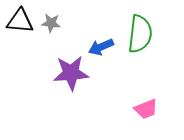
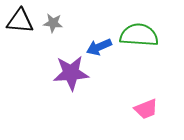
gray star: moved 2 px right
green semicircle: moved 1 px left, 1 px down; rotated 93 degrees counterclockwise
blue arrow: moved 2 px left
